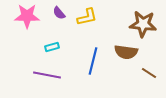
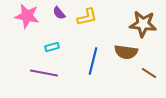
pink star: rotated 10 degrees clockwise
purple line: moved 3 px left, 2 px up
